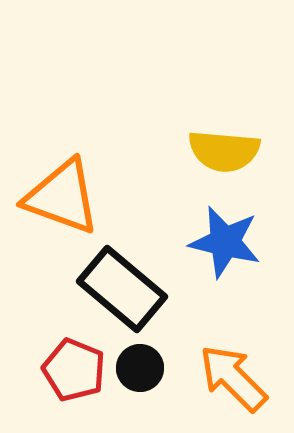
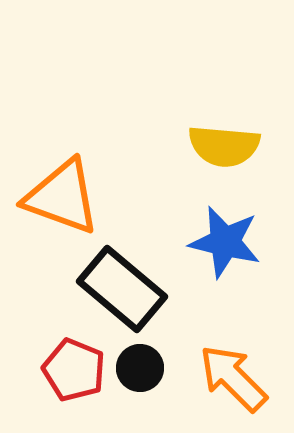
yellow semicircle: moved 5 px up
